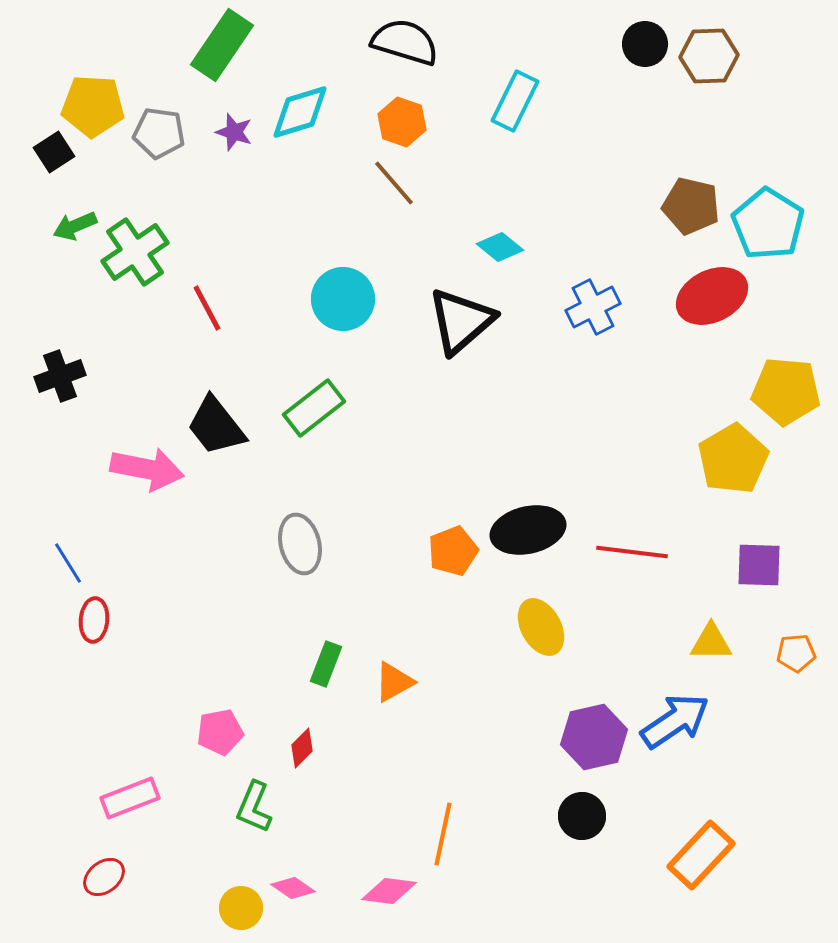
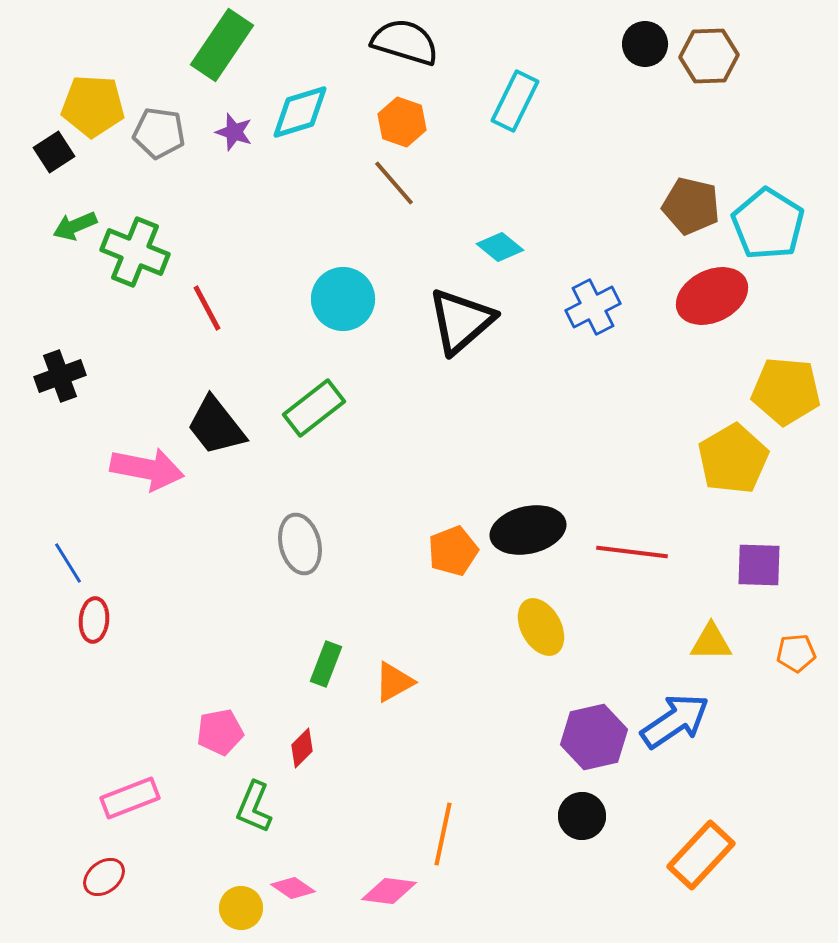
green cross at (135, 252): rotated 34 degrees counterclockwise
